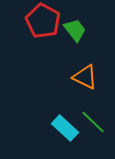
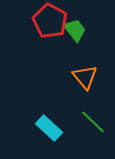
red pentagon: moved 7 px right
orange triangle: rotated 24 degrees clockwise
cyan rectangle: moved 16 px left
